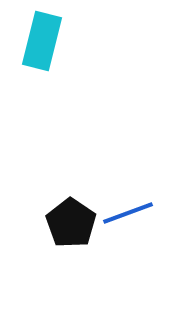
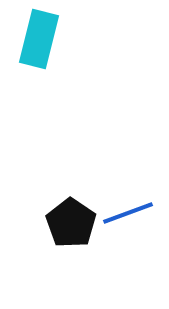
cyan rectangle: moved 3 px left, 2 px up
